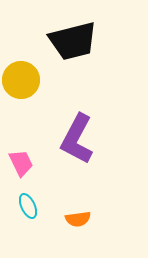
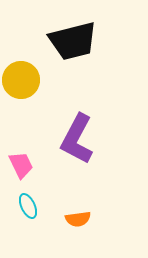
pink trapezoid: moved 2 px down
